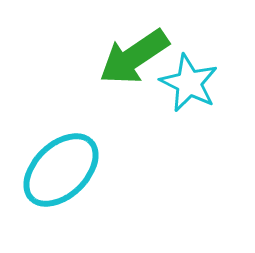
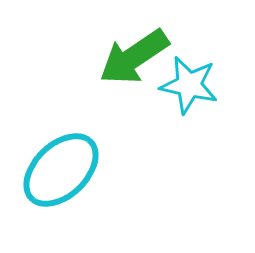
cyan star: moved 2 px down; rotated 14 degrees counterclockwise
